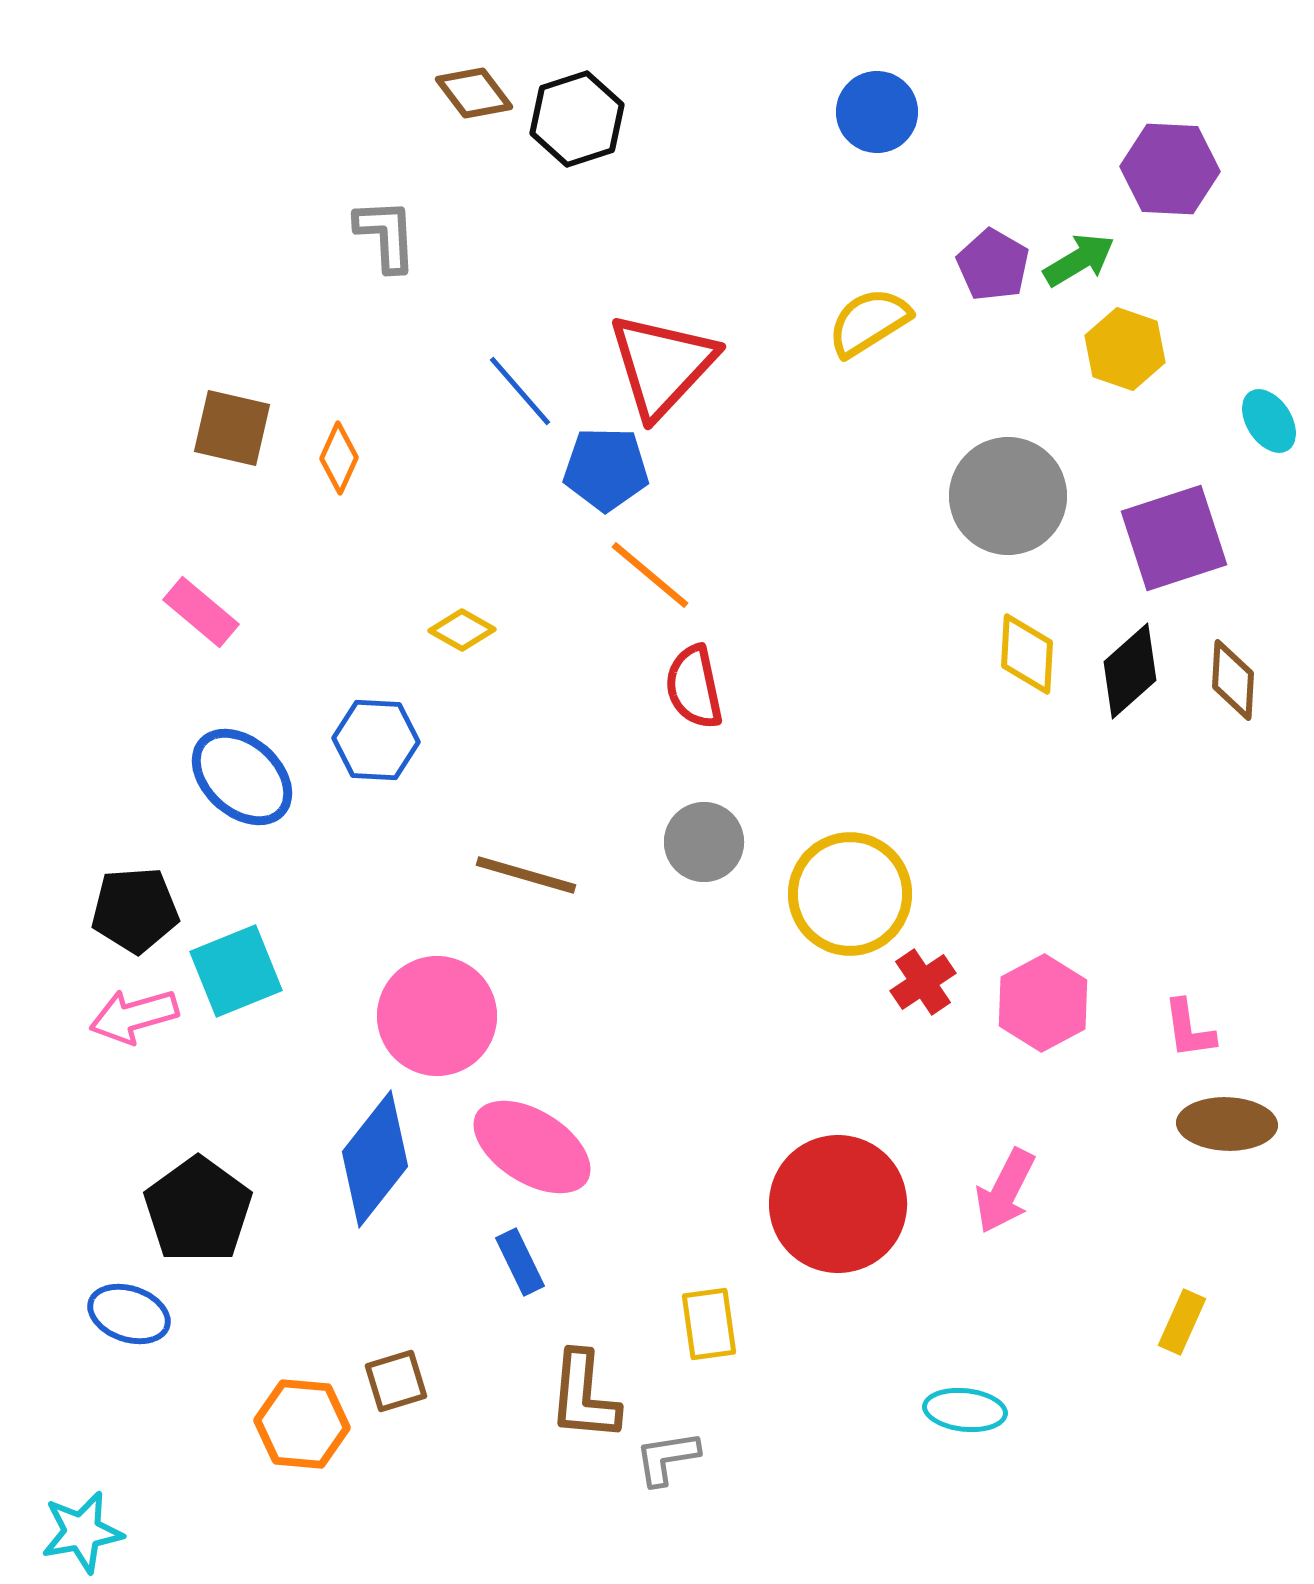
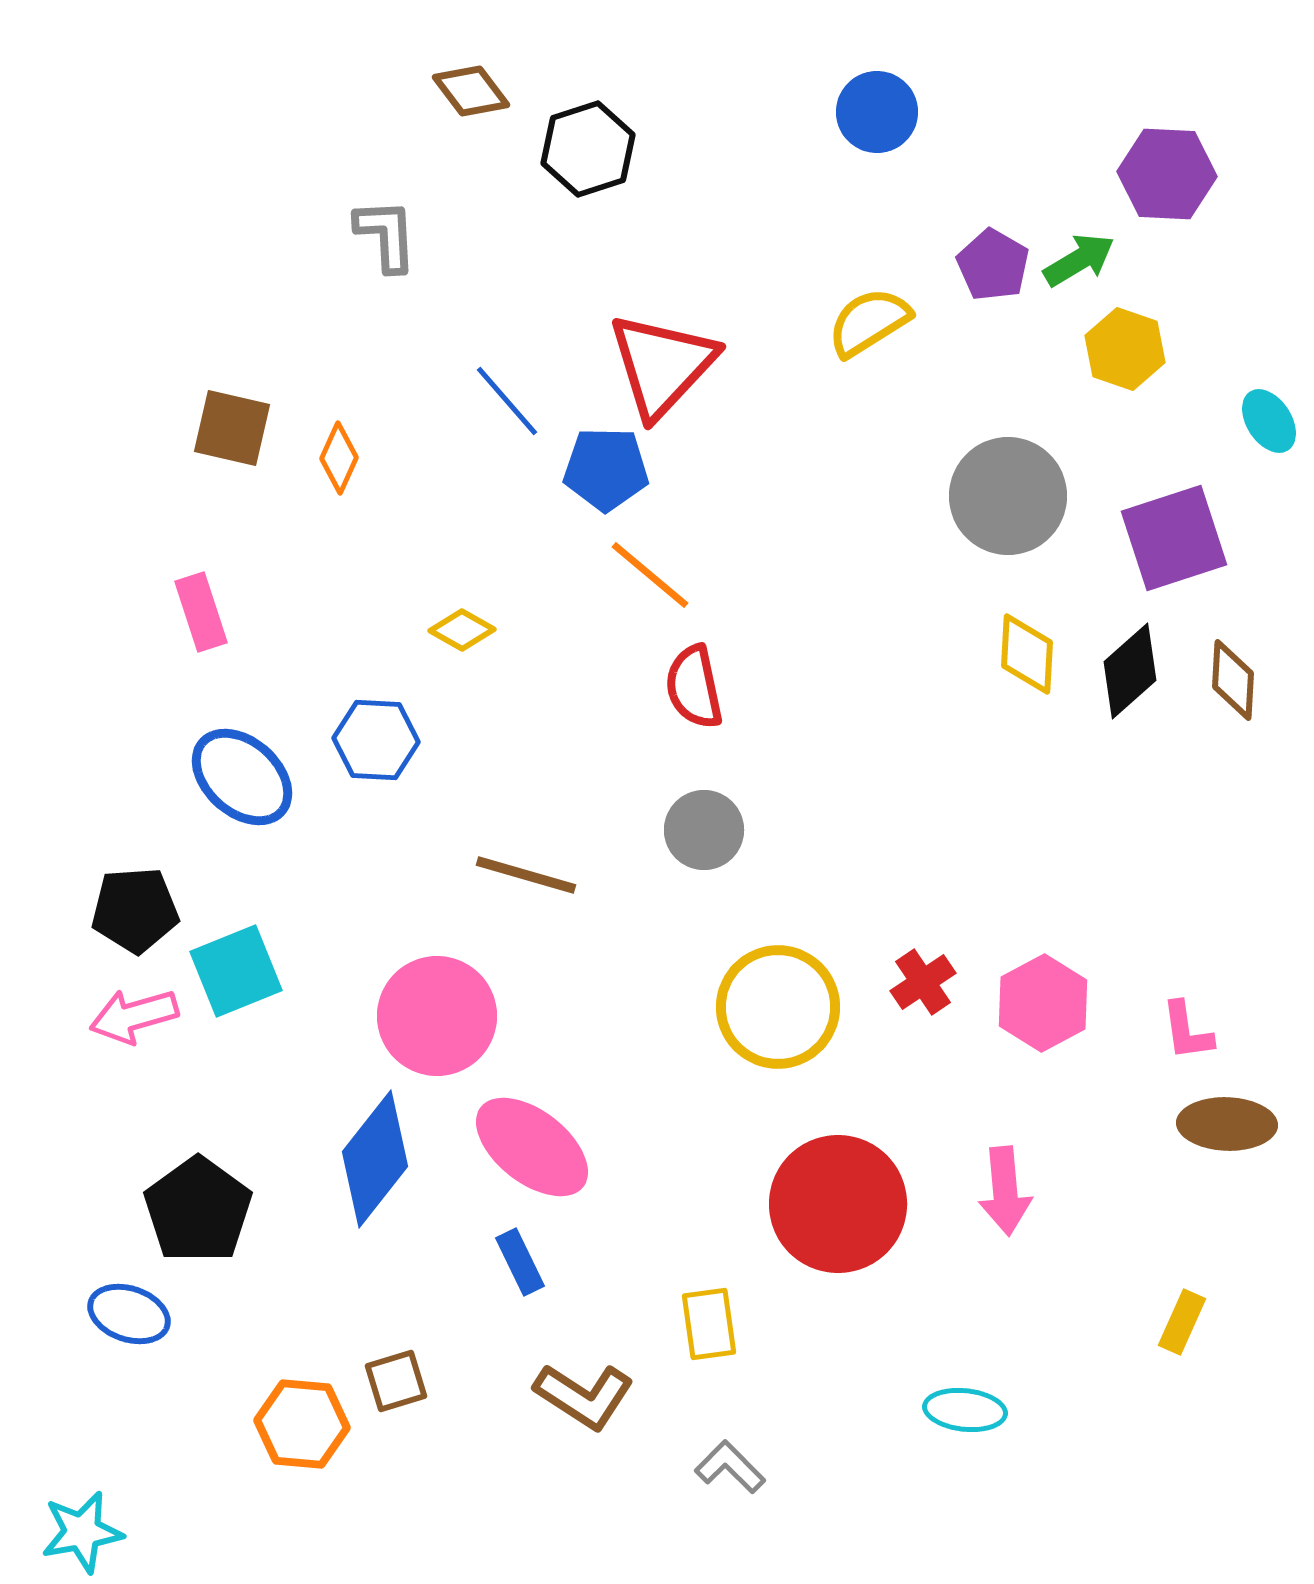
brown diamond at (474, 93): moved 3 px left, 2 px up
black hexagon at (577, 119): moved 11 px right, 30 px down
purple hexagon at (1170, 169): moved 3 px left, 5 px down
blue line at (520, 391): moved 13 px left, 10 px down
pink rectangle at (201, 612): rotated 32 degrees clockwise
gray circle at (704, 842): moved 12 px up
yellow circle at (850, 894): moved 72 px left, 113 px down
pink L-shape at (1189, 1029): moved 2 px left, 2 px down
pink ellipse at (532, 1147): rotated 6 degrees clockwise
pink arrow at (1005, 1191): rotated 32 degrees counterclockwise
brown L-shape at (584, 1396): rotated 62 degrees counterclockwise
gray L-shape at (667, 1458): moved 63 px right, 9 px down; rotated 54 degrees clockwise
